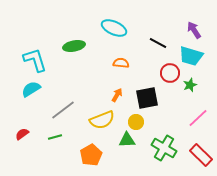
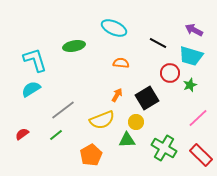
purple arrow: rotated 30 degrees counterclockwise
black square: rotated 20 degrees counterclockwise
green line: moved 1 px right, 2 px up; rotated 24 degrees counterclockwise
